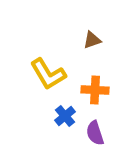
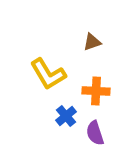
brown triangle: moved 2 px down
orange cross: moved 1 px right, 1 px down
blue cross: moved 1 px right
